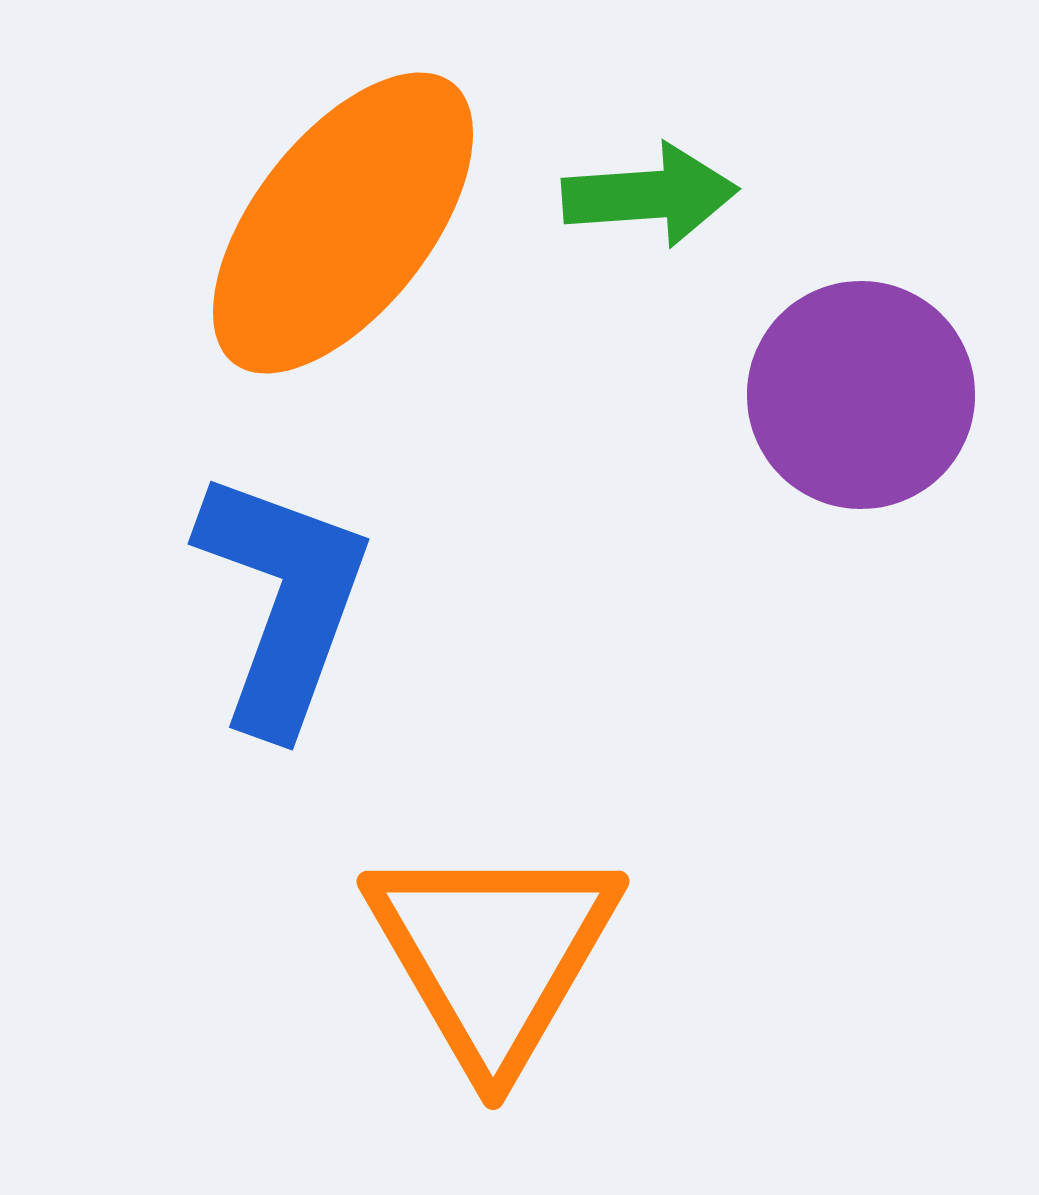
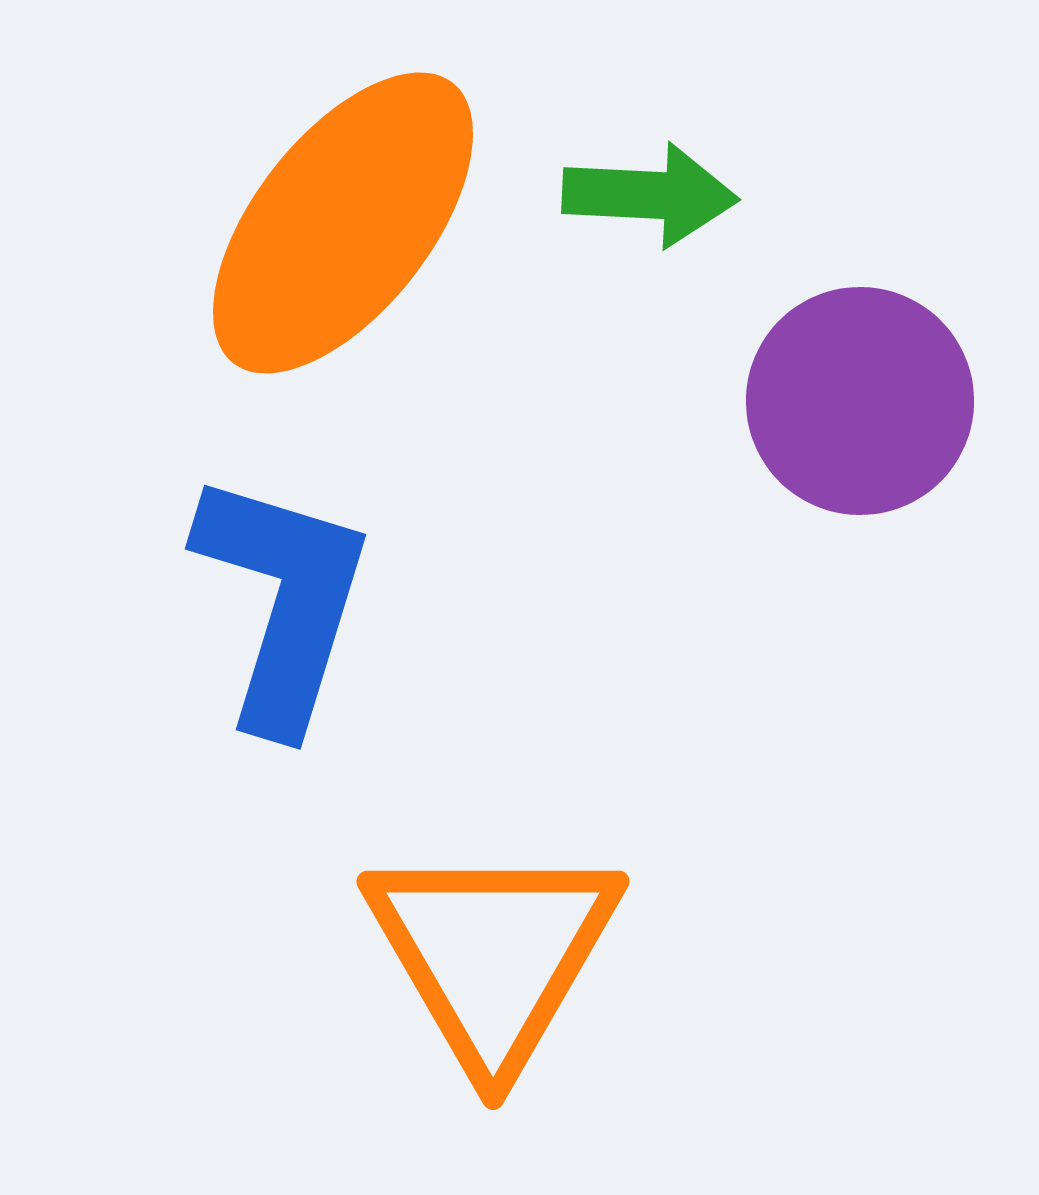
green arrow: rotated 7 degrees clockwise
purple circle: moved 1 px left, 6 px down
blue L-shape: rotated 3 degrees counterclockwise
